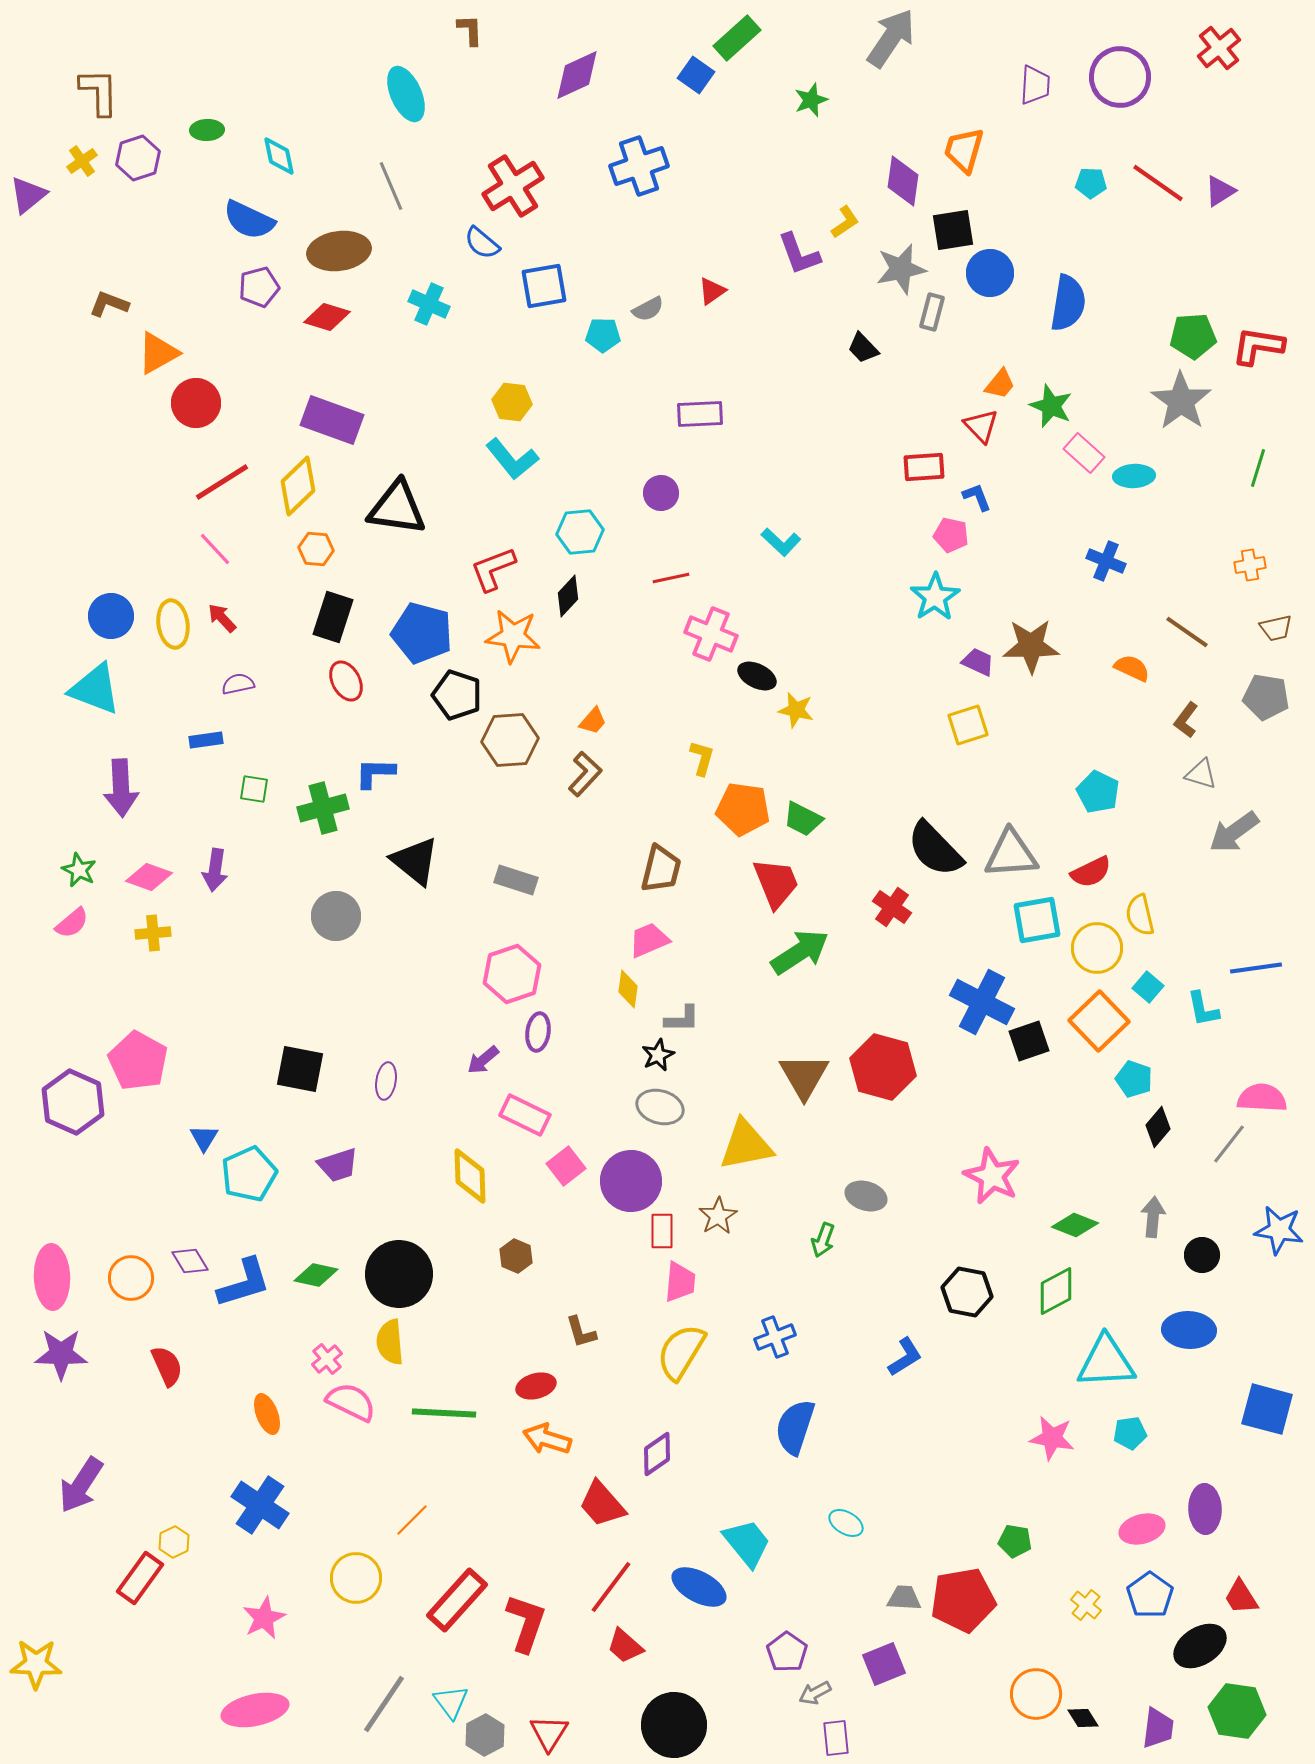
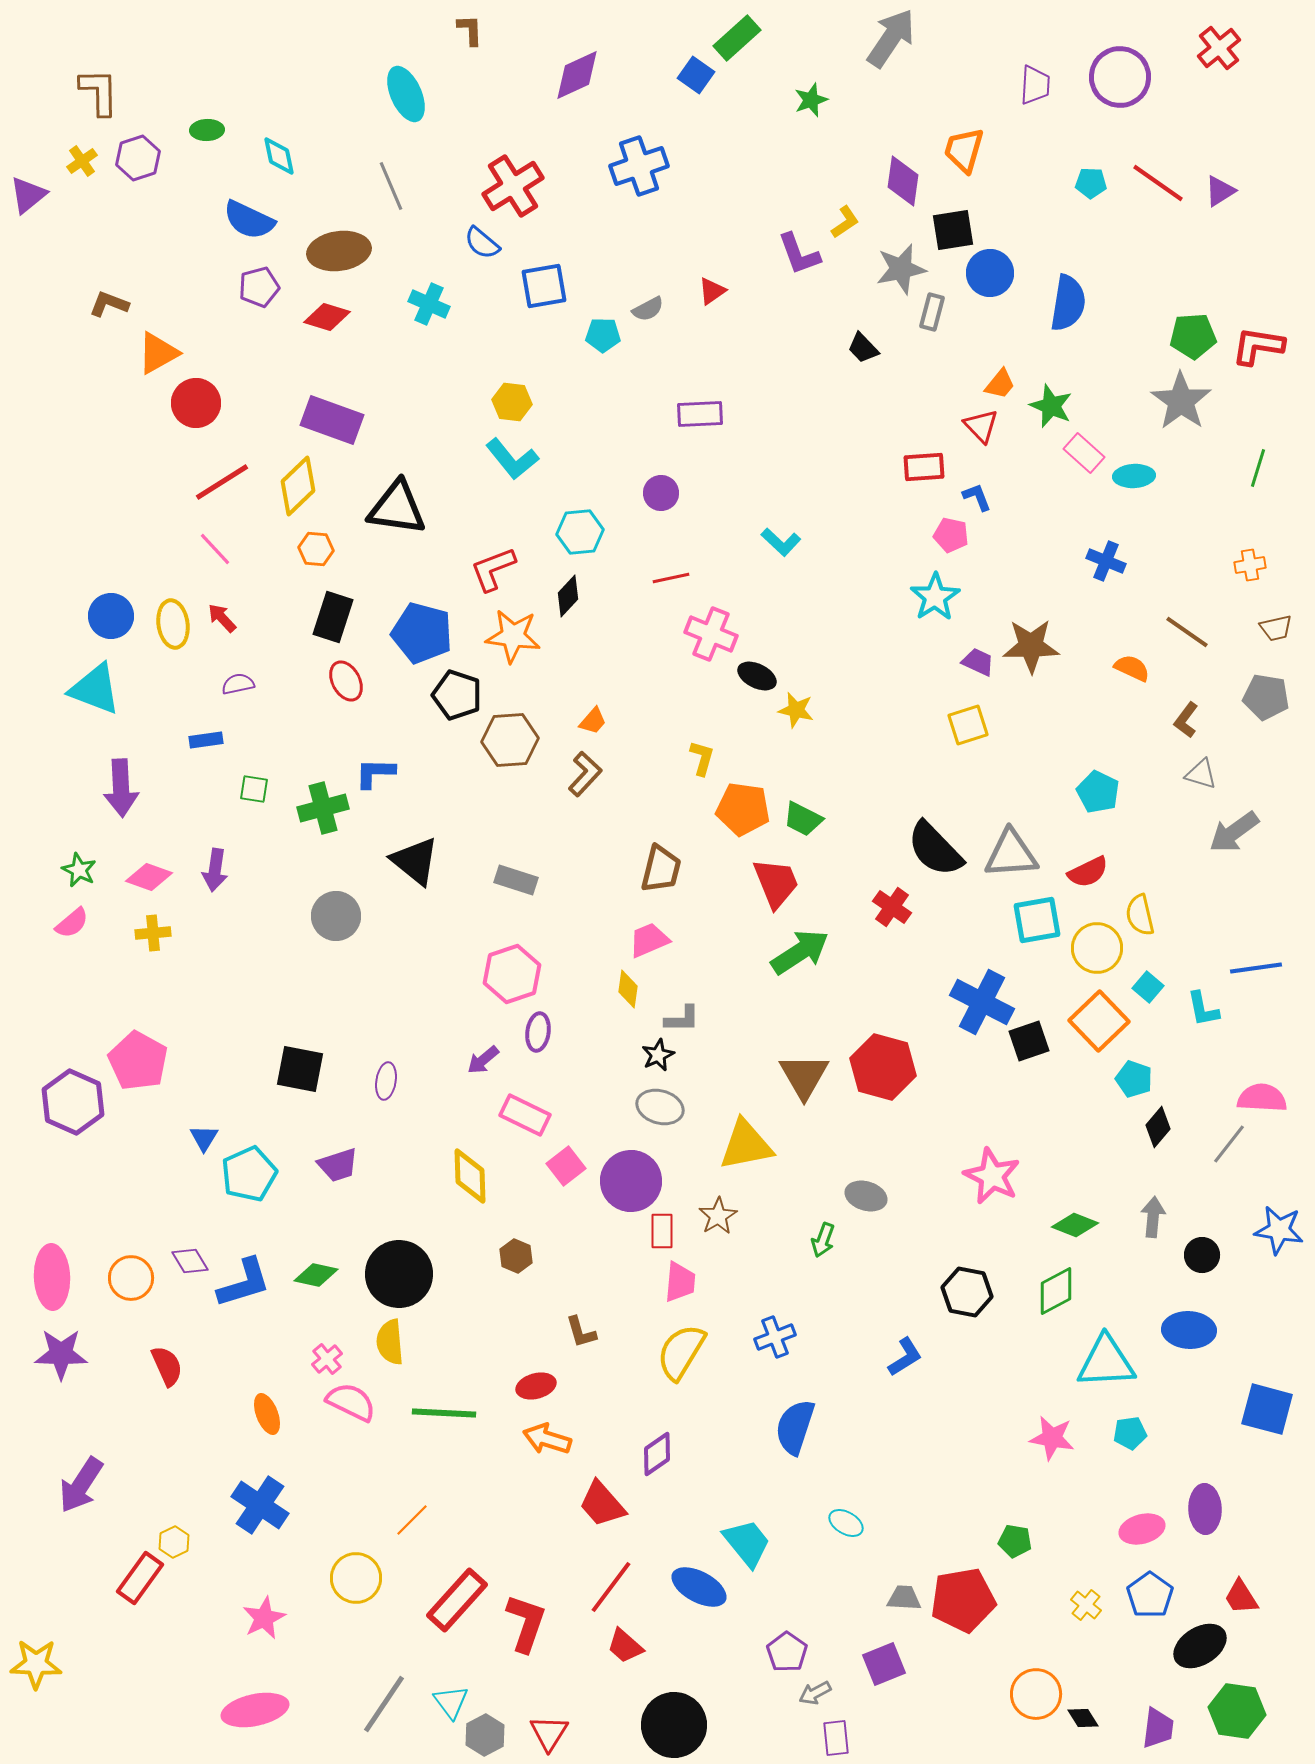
red semicircle at (1091, 872): moved 3 px left
